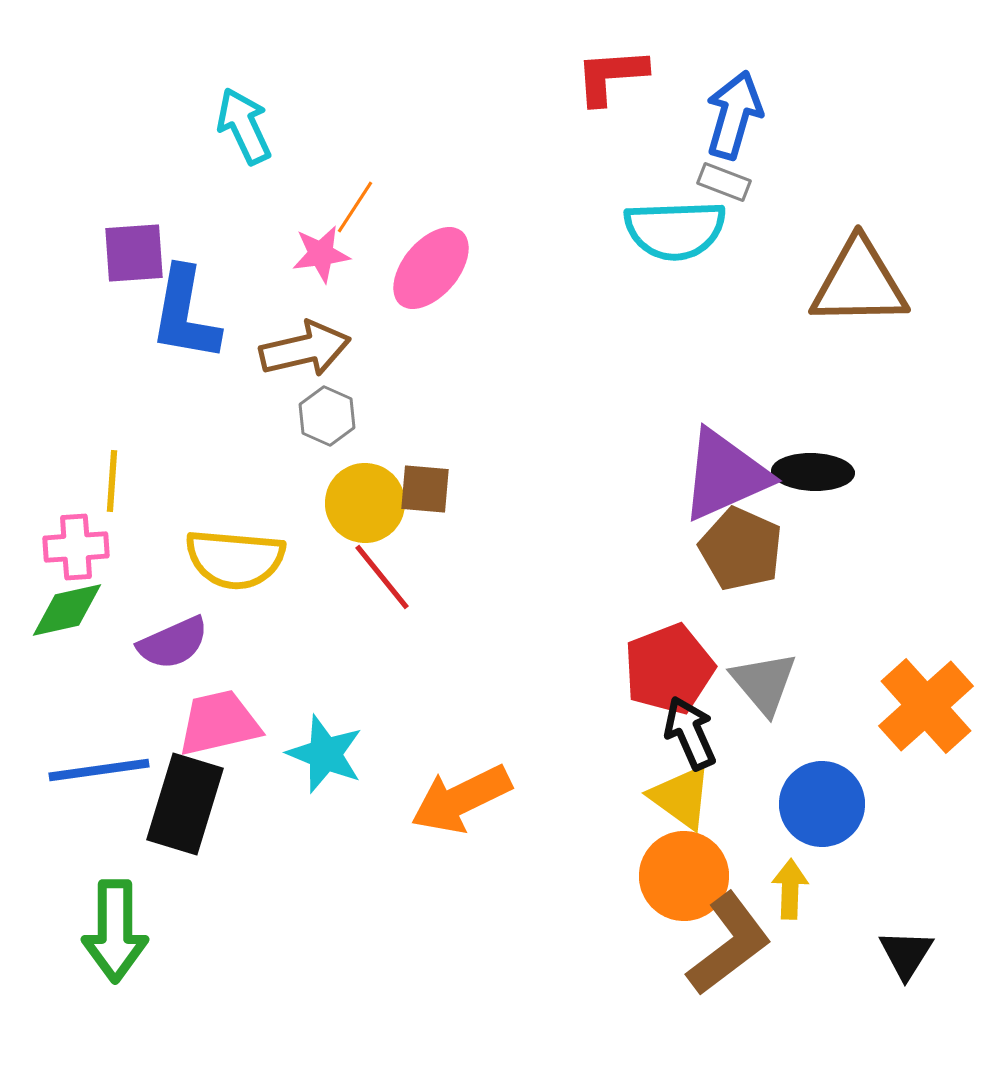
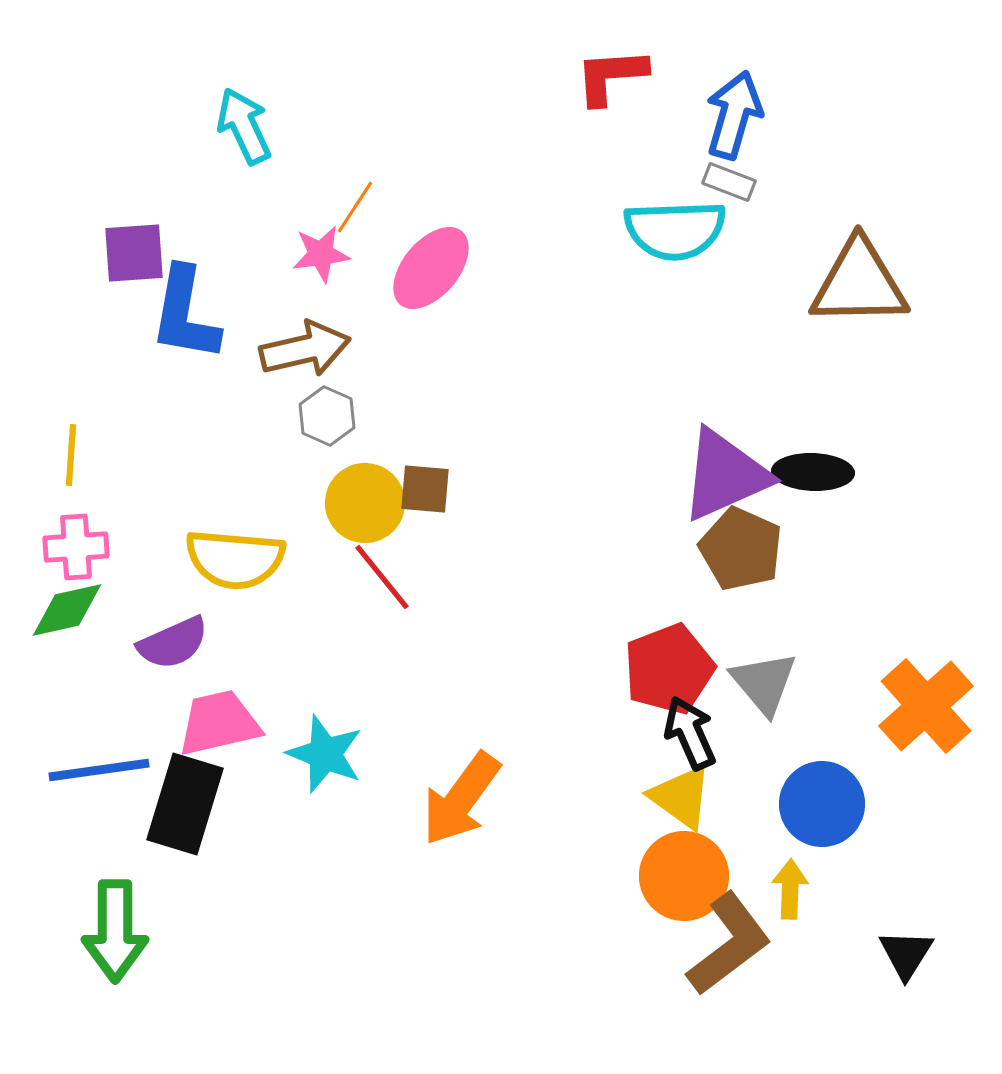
gray rectangle: moved 5 px right
yellow line: moved 41 px left, 26 px up
orange arrow: rotated 28 degrees counterclockwise
